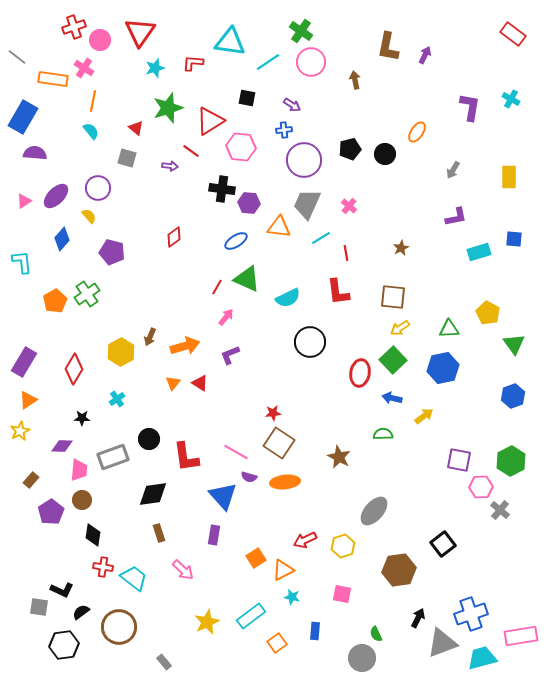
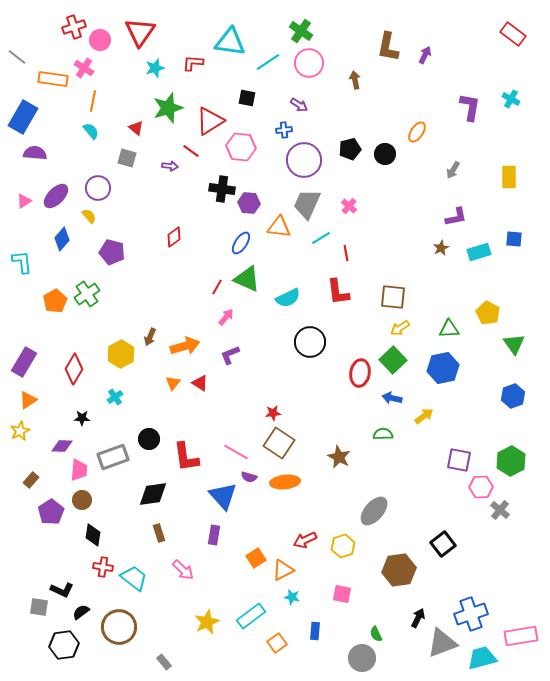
pink circle at (311, 62): moved 2 px left, 1 px down
purple arrow at (292, 105): moved 7 px right
blue ellipse at (236, 241): moved 5 px right, 2 px down; rotated 25 degrees counterclockwise
brown star at (401, 248): moved 40 px right
yellow hexagon at (121, 352): moved 2 px down
cyan cross at (117, 399): moved 2 px left, 2 px up
